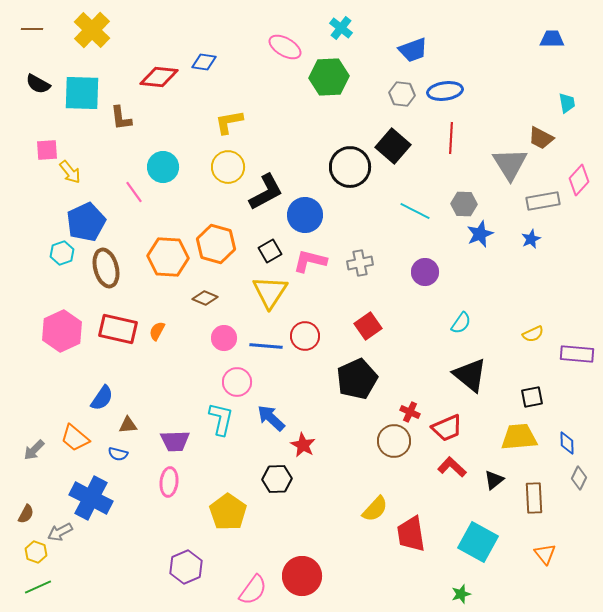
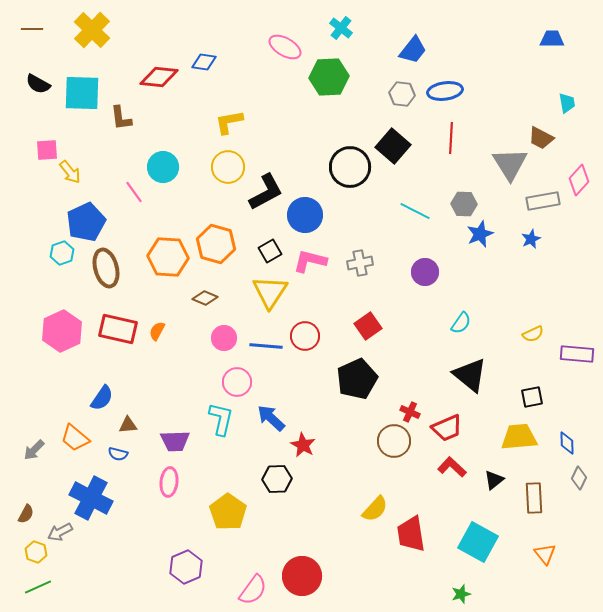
blue trapezoid at (413, 50): rotated 32 degrees counterclockwise
